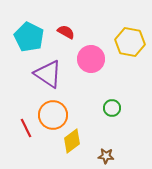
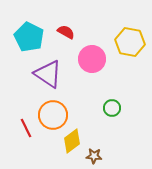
pink circle: moved 1 px right
brown star: moved 12 px left
